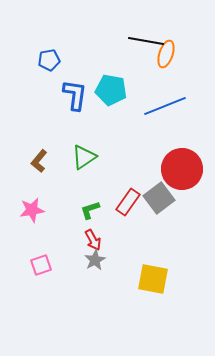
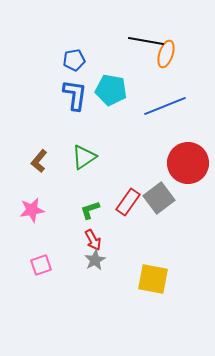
blue pentagon: moved 25 px right
red circle: moved 6 px right, 6 px up
